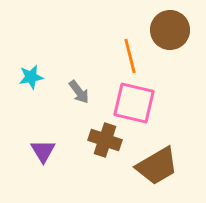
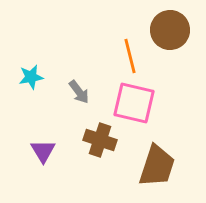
brown cross: moved 5 px left
brown trapezoid: rotated 42 degrees counterclockwise
